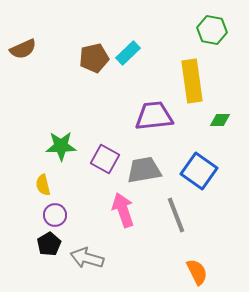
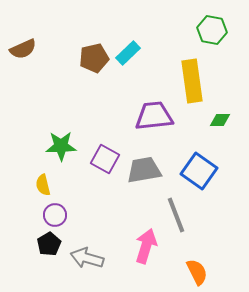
pink arrow: moved 23 px right, 36 px down; rotated 36 degrees clockwise
